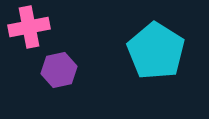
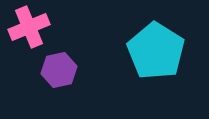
pink cross: rotated 12 degrees counterclockwise
